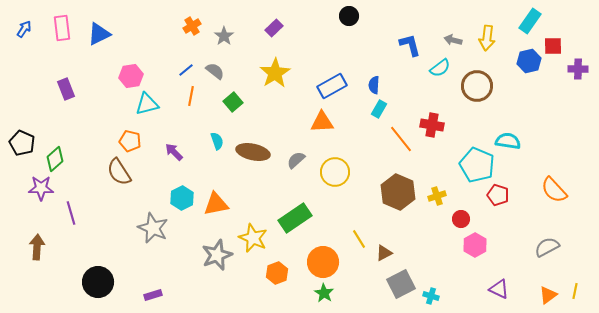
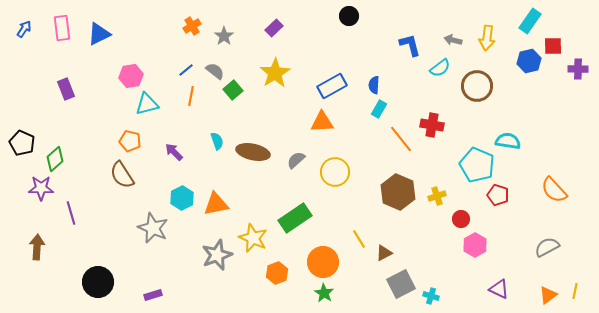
green square at (233, 102): moved 12 px up
brown semicircle at (119, 172): moved 3 px right, 3 px down
